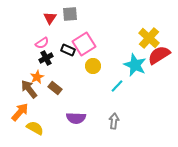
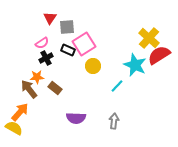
gray square: moved 3 px left, 13 px down
orange star: rotated 24 degrees clockwise
yellow semicircle: moved 21 px left
